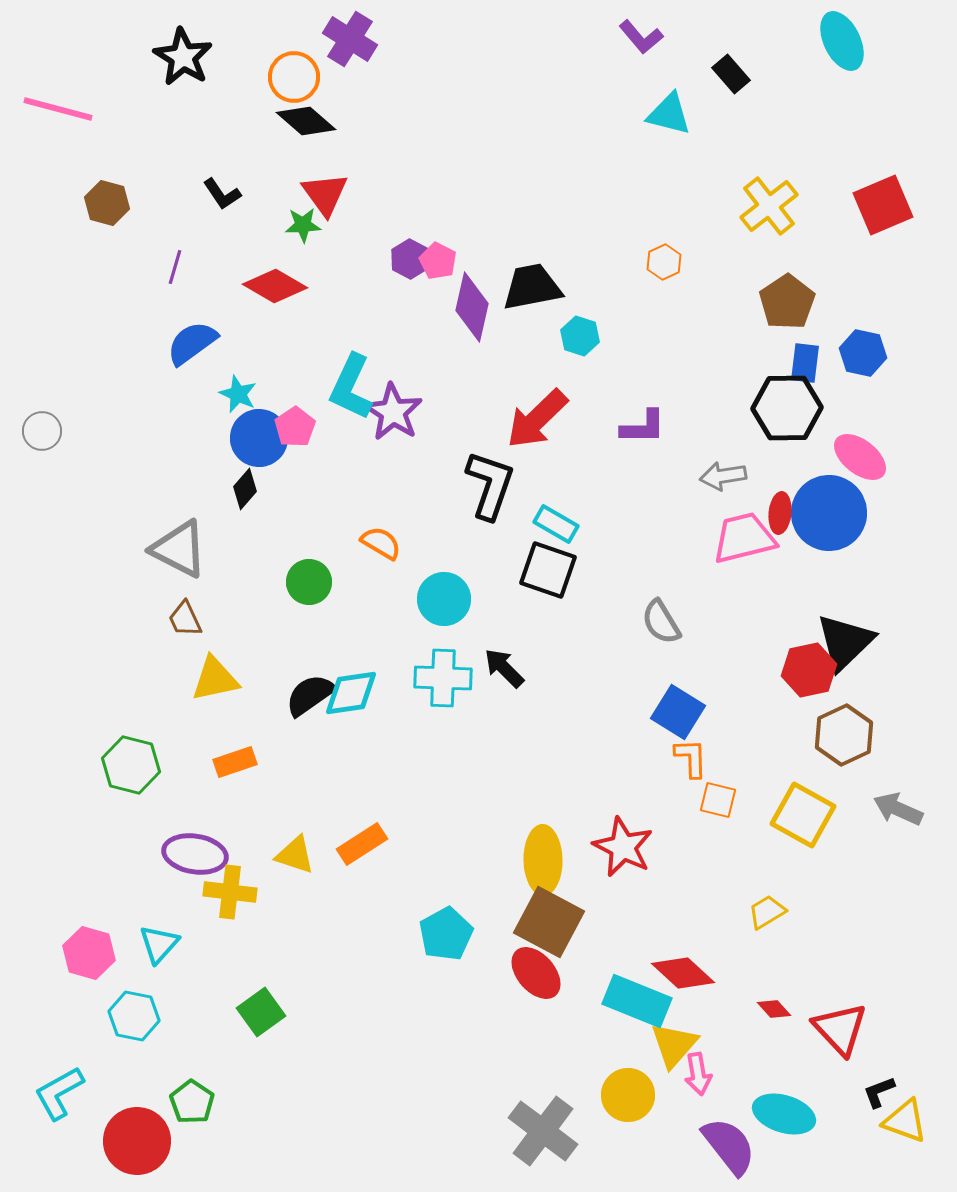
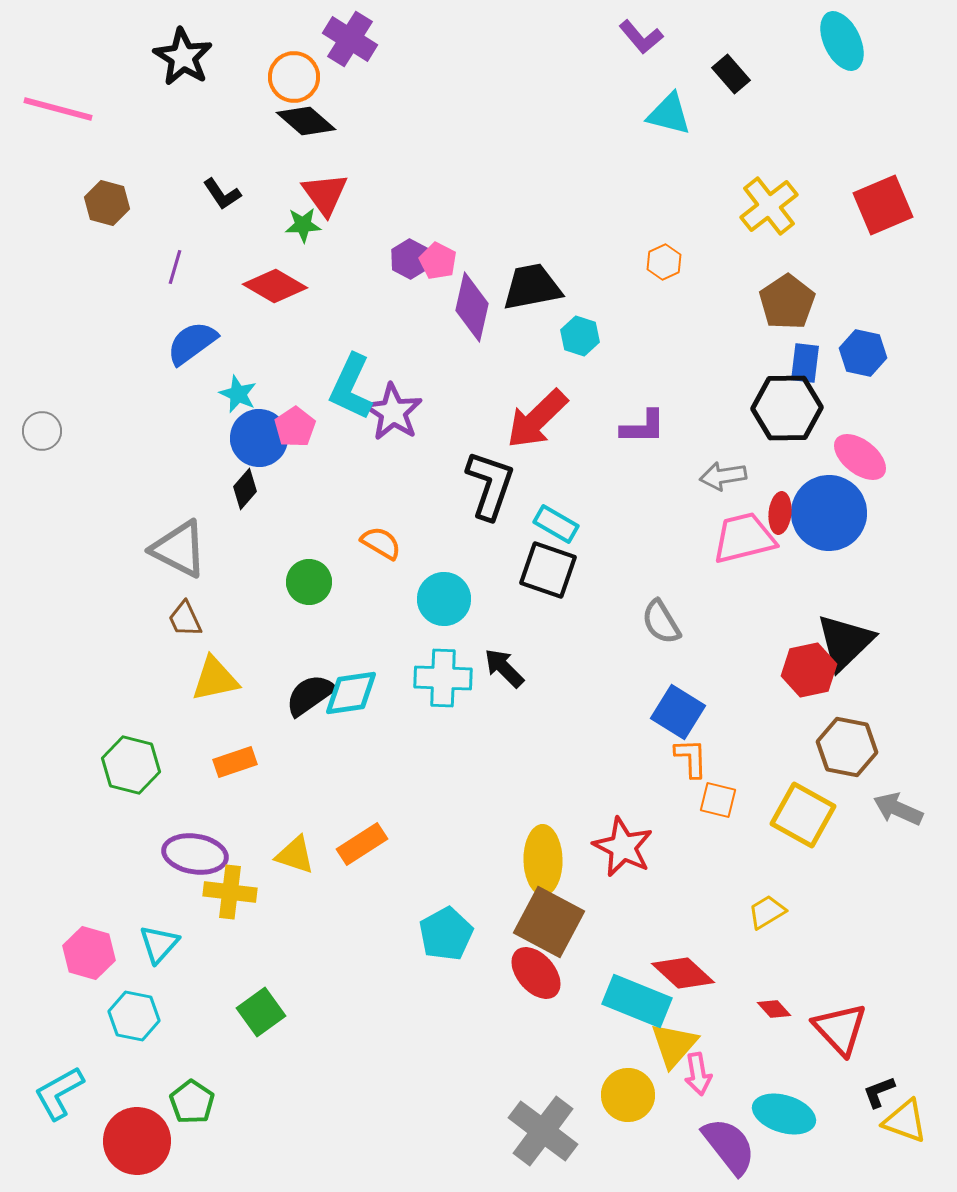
brown hexagon at (844, 735): moved 3 px right, 12 px down; rotated 24 degrees counterclockwise
